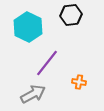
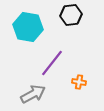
cyan hexagon: rotated 16 degrees counterclockwise
purple line: moved 5 px right
